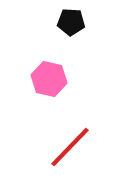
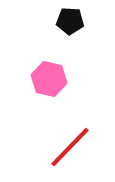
black pentagon: moved 1 px left, 1 px up
